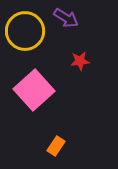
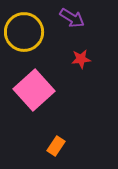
purple arrow: moved 6 px right
yellow circle: moved 1 px left, 1 px down
red star: moved 1 px right, 2 px up
